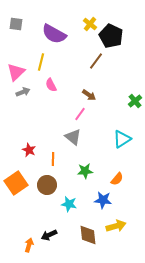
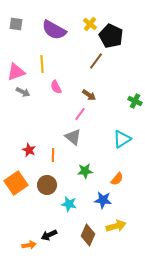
purple semicircle: moved 4 px up
yellow line: moved 1 px right, 2 px down; rotated 18 degrees counterclockwise
pink triangle: rotated 24 degrees clockwise
pink semicircle: moved 5 px right, 2 px down
gray arrow: rotated 48 degrees clockwise
green cross: rotated 24 degrees counterclockwise
orange line: moved 4 px up
brown diamond: rotated 30 degrees clockwise
orange arrow: rotated 64 degrees clockwise
